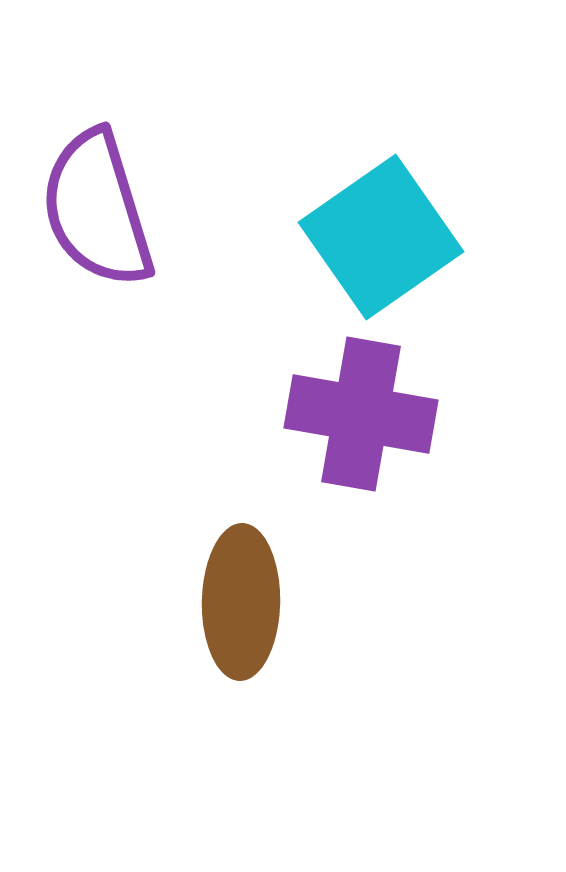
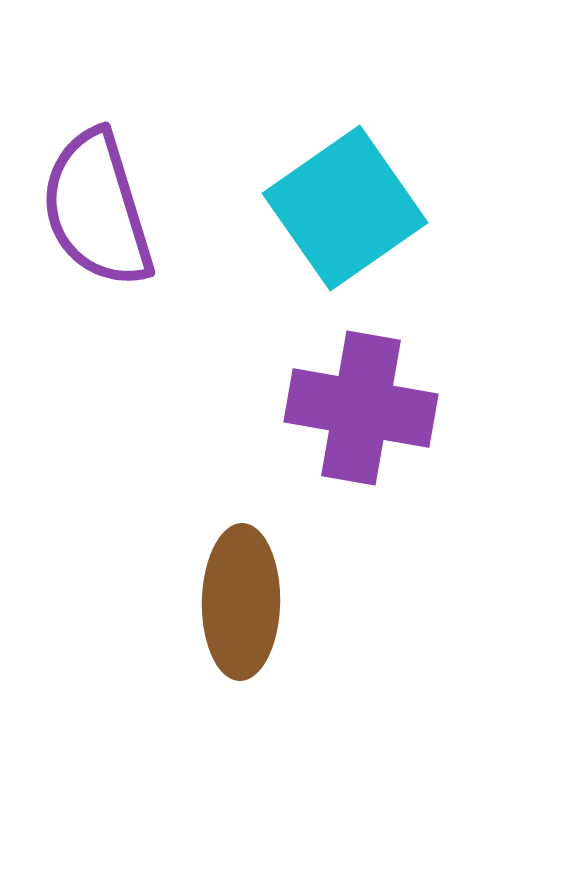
cyan square: moved 36 px left, 29 px up
purple cross: moved 6 px up
